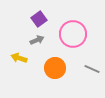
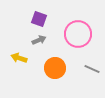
purple square: rotated 35 degrees counterclockwise
pink circle: moved 5 px right
gray arrow: moved 2 px right
